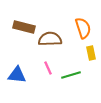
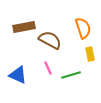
brown rectangle: rotated 25 degrees counterclockwise
brown semicircle: moved 1 px down; rotated 30 degrees clockwise
yellow rectangle: moved 1 px left, 1 px down
blue triangle: moved 1 px right; rotated 18 degrees clockwise
